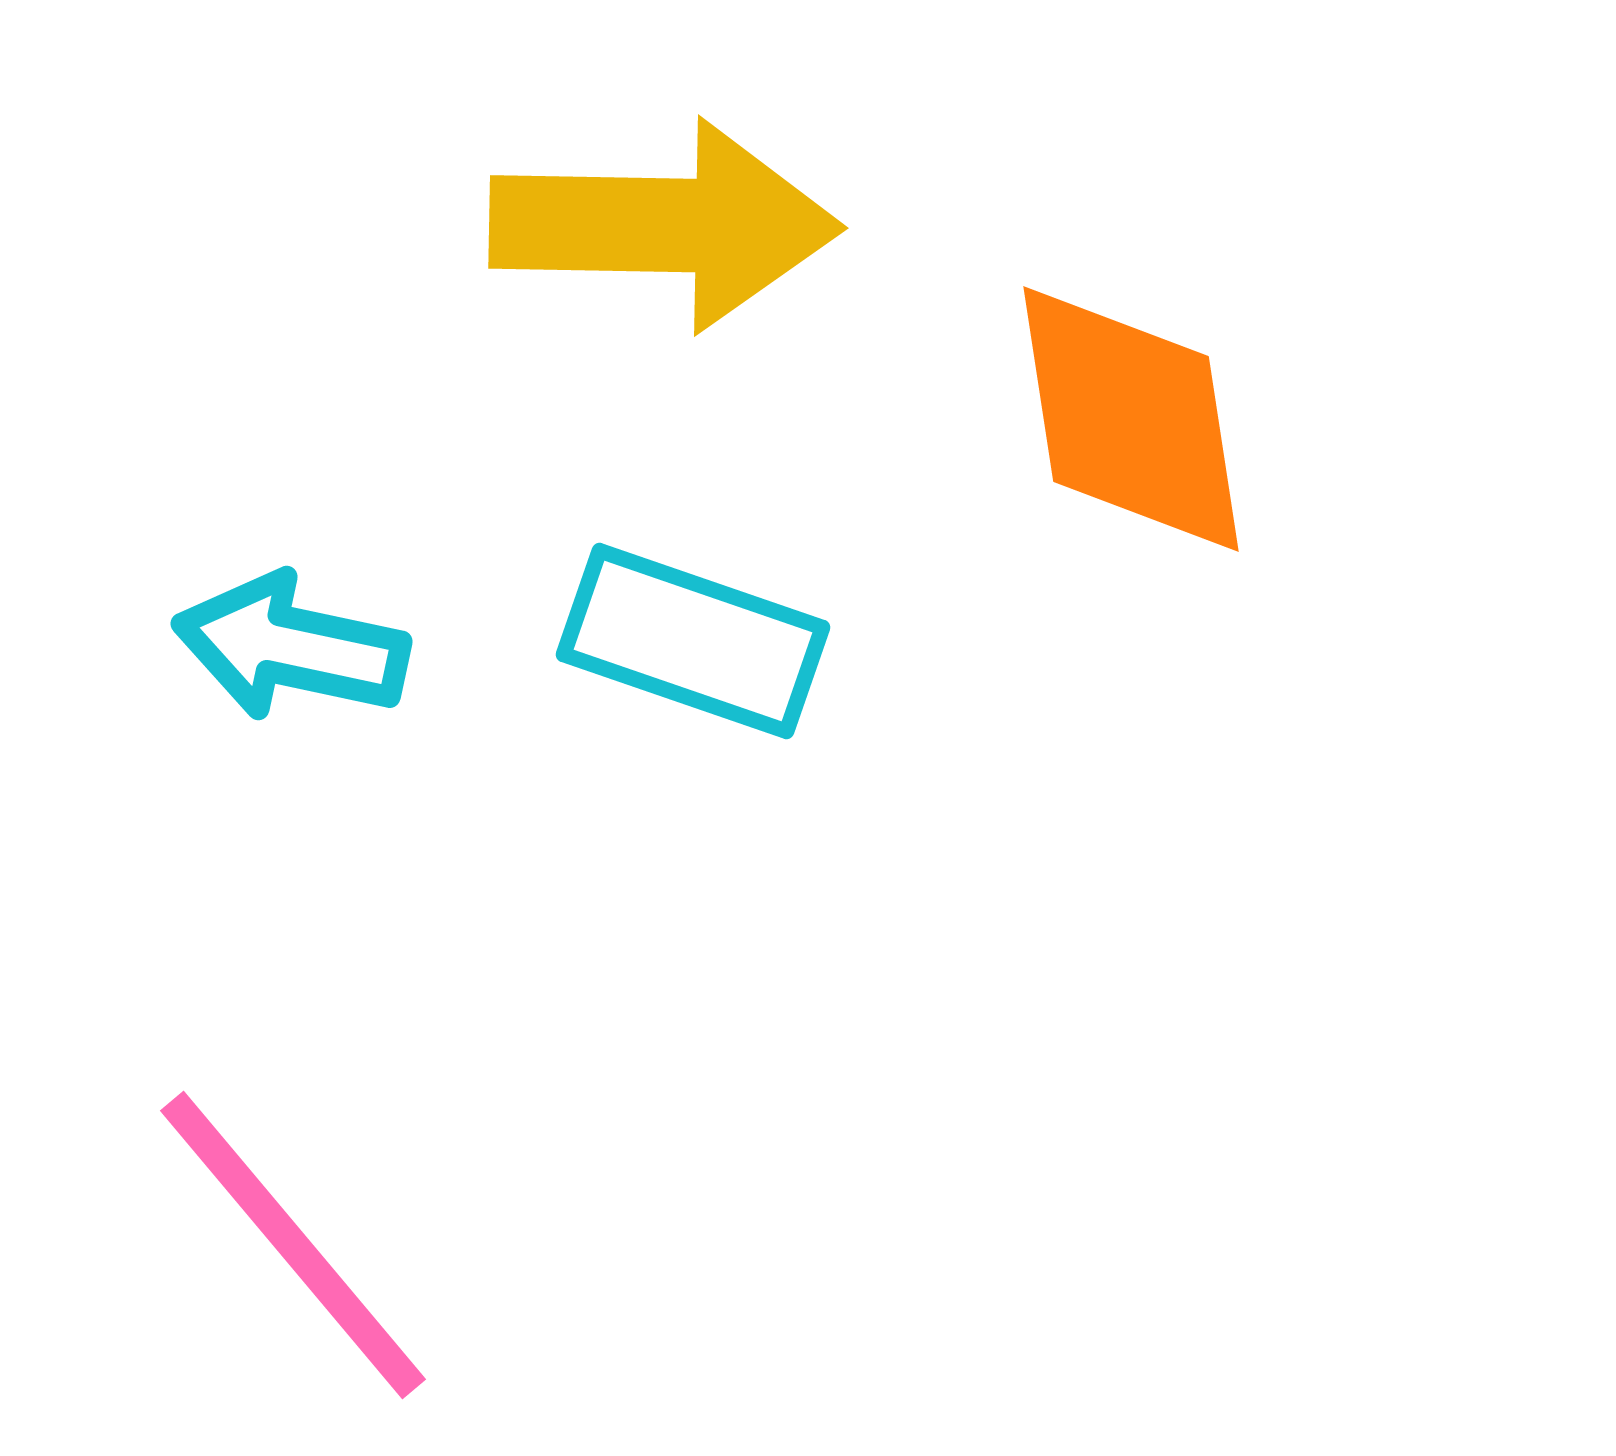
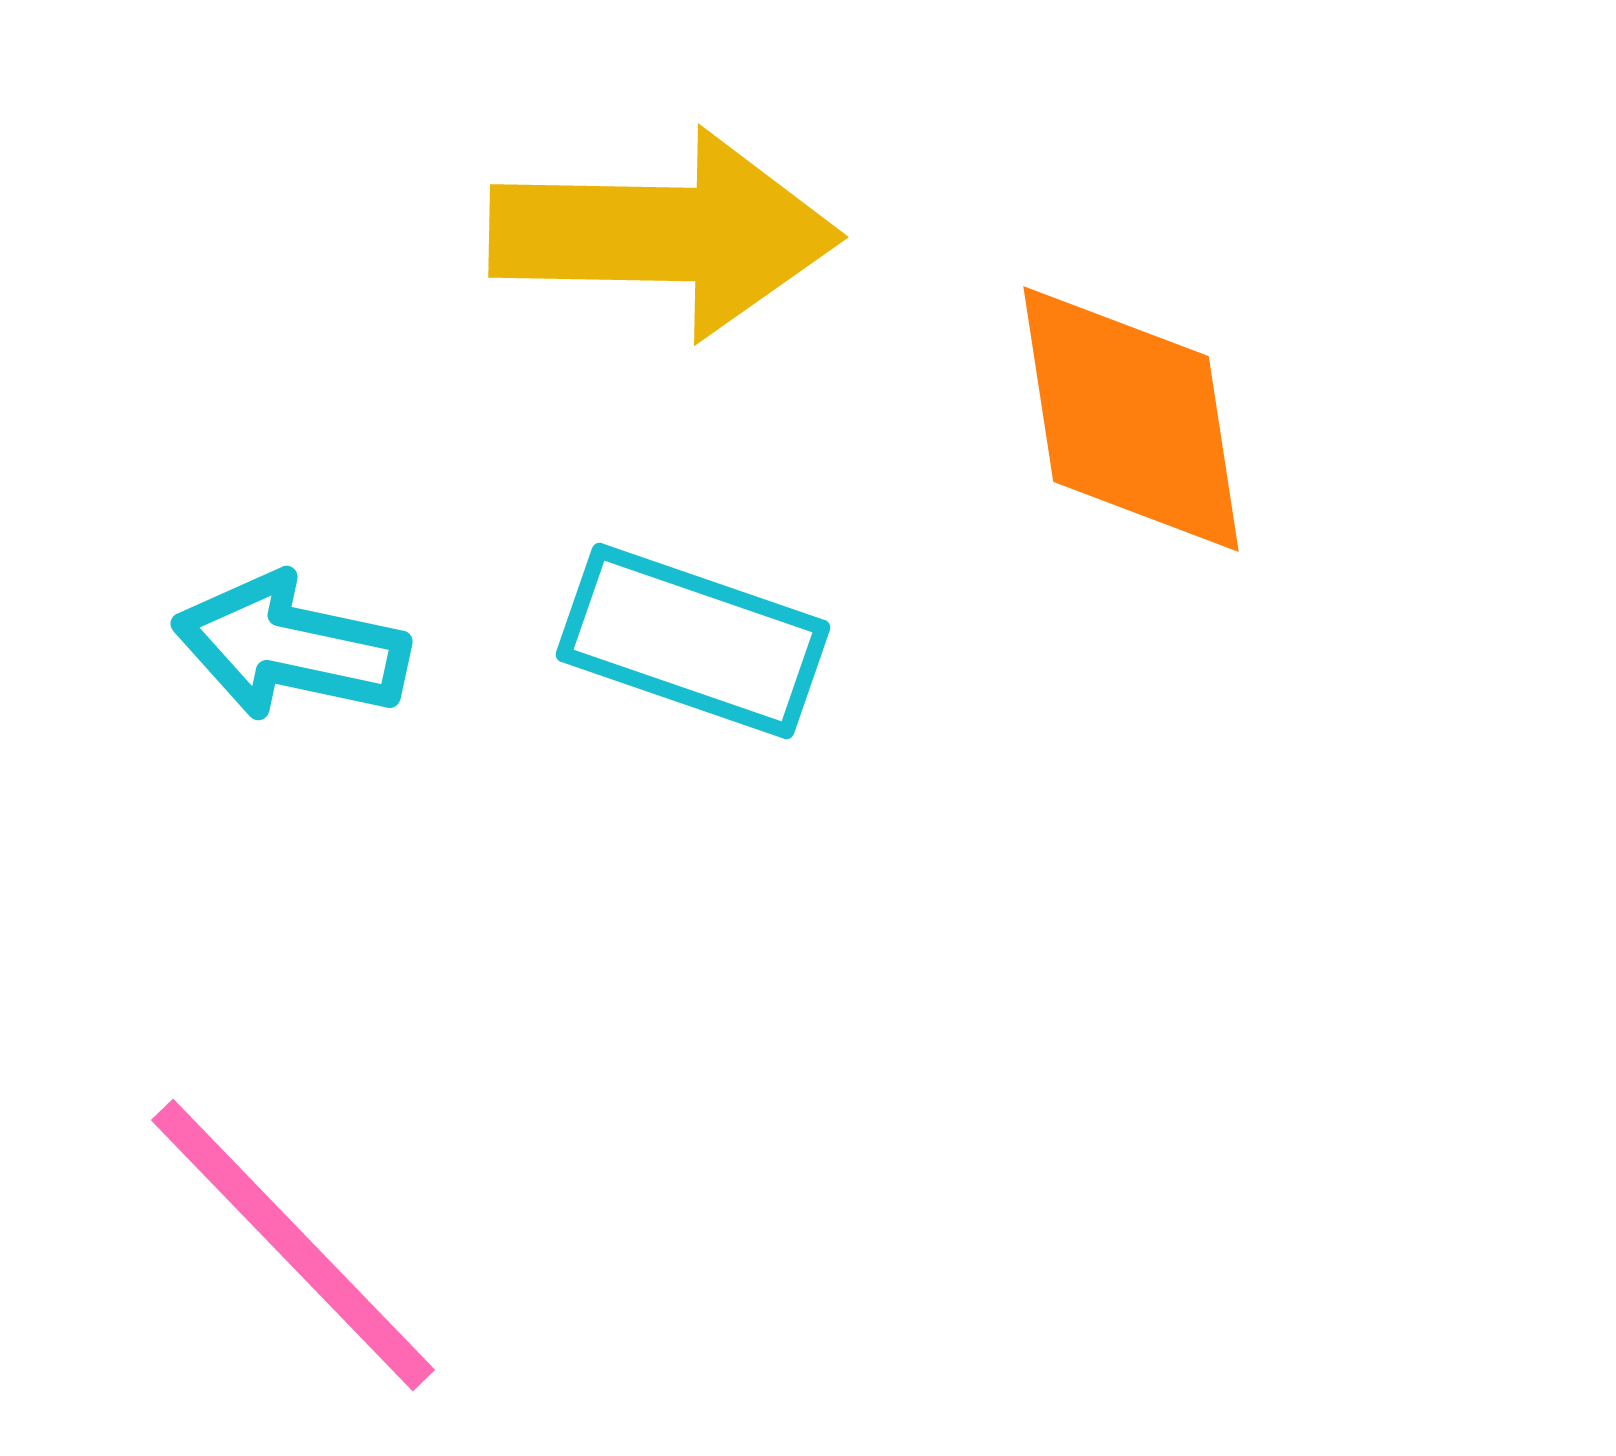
yellow arrow: moved 9 px down
pink line: rotated 4 degrees counterclockwise
